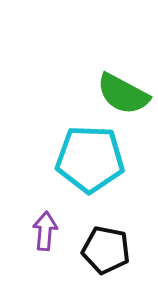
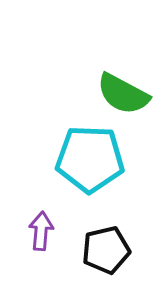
purple arrow: moved 4 px left
black pentagon: rotated 24 degrees counterclockwise
